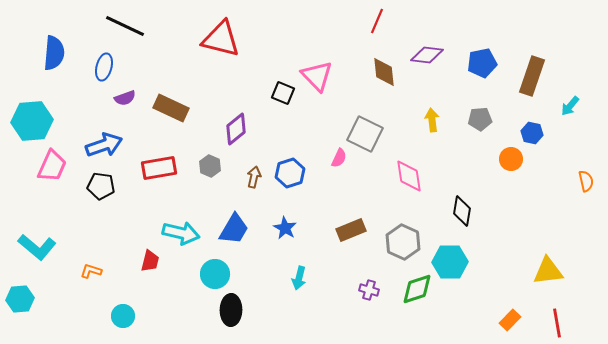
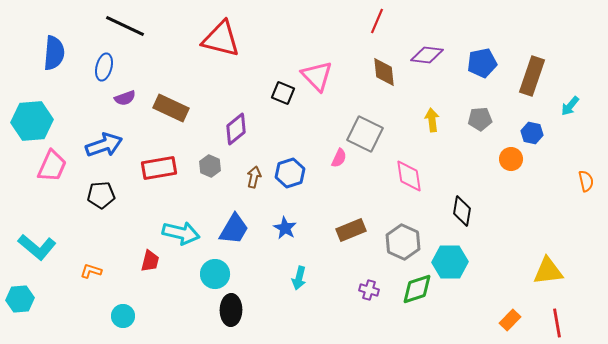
black pentagon at (101, 186): moved 9 px down; rotated 12 degrees counterclockwise
